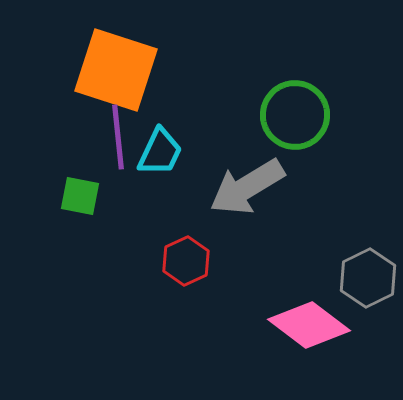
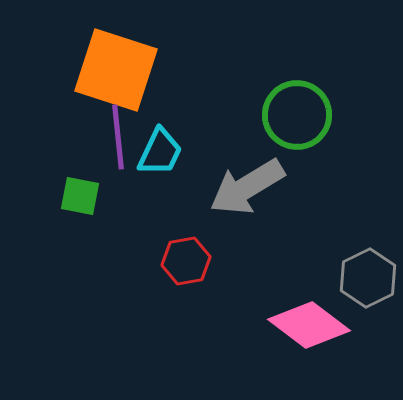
green circle: moved 2 px right
red hexagon: rotated 15 degrees clockwise
